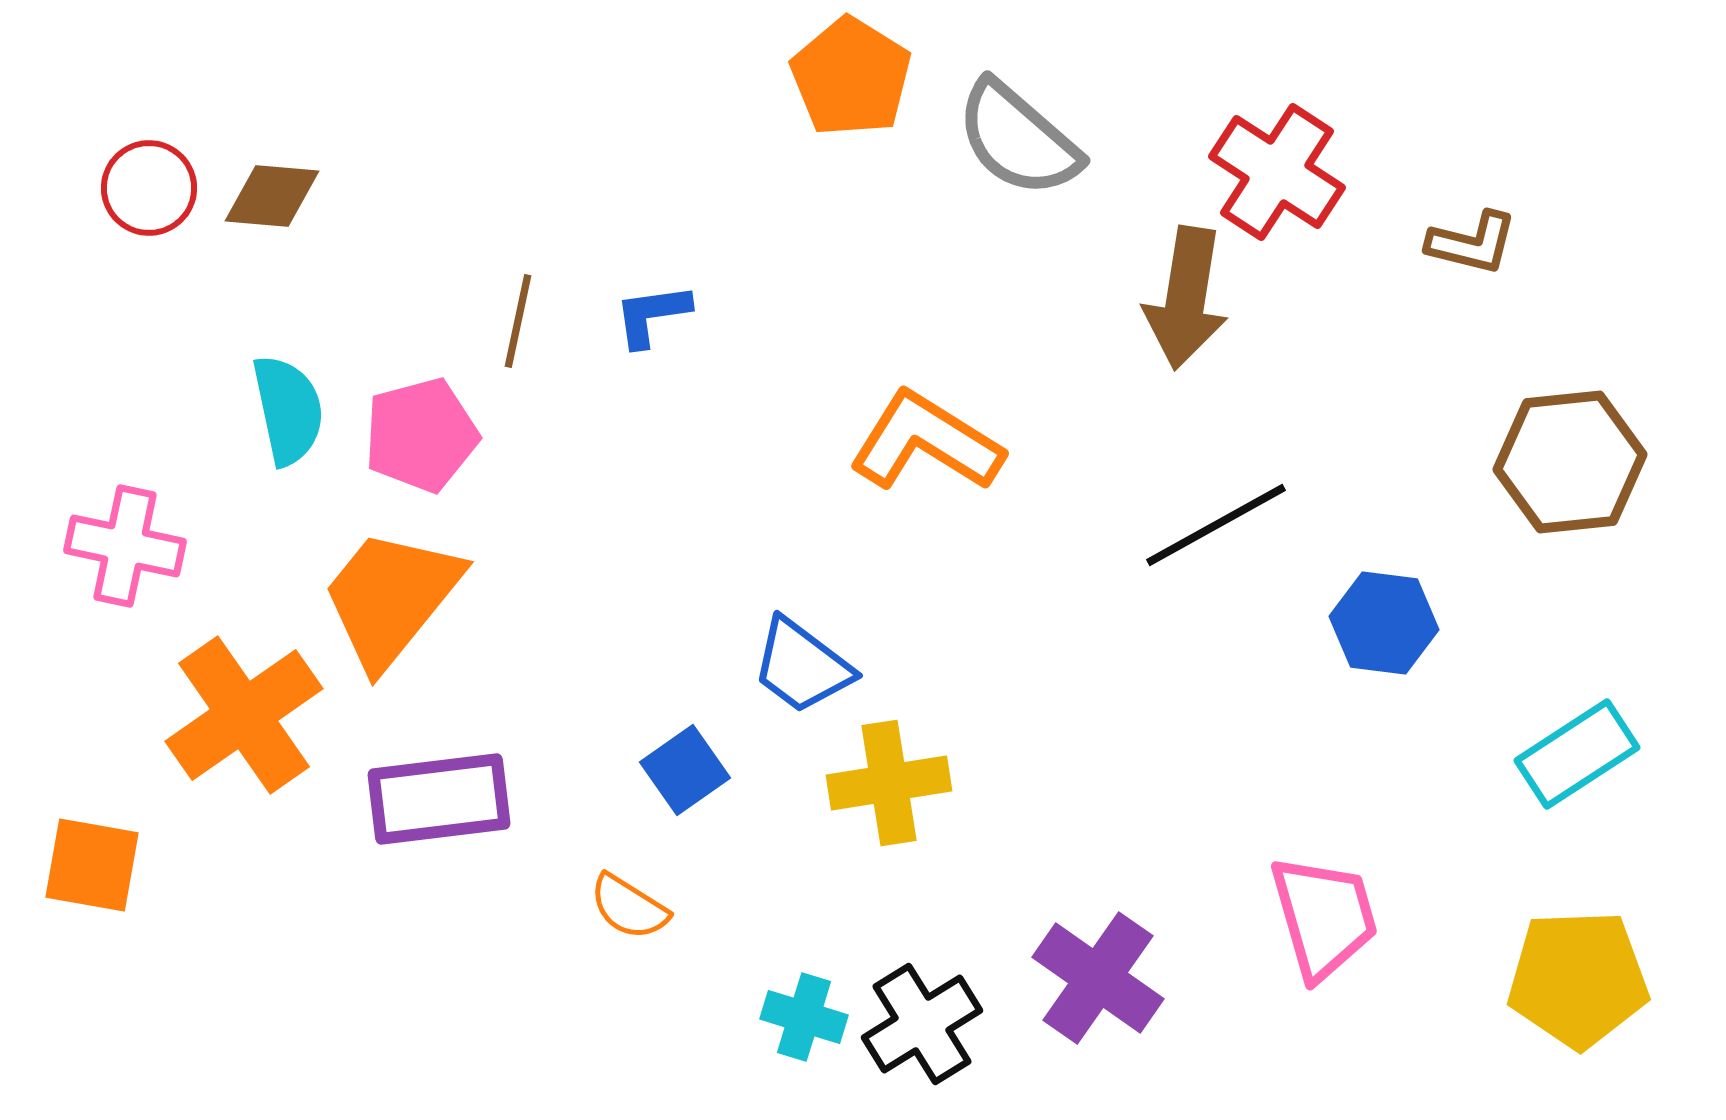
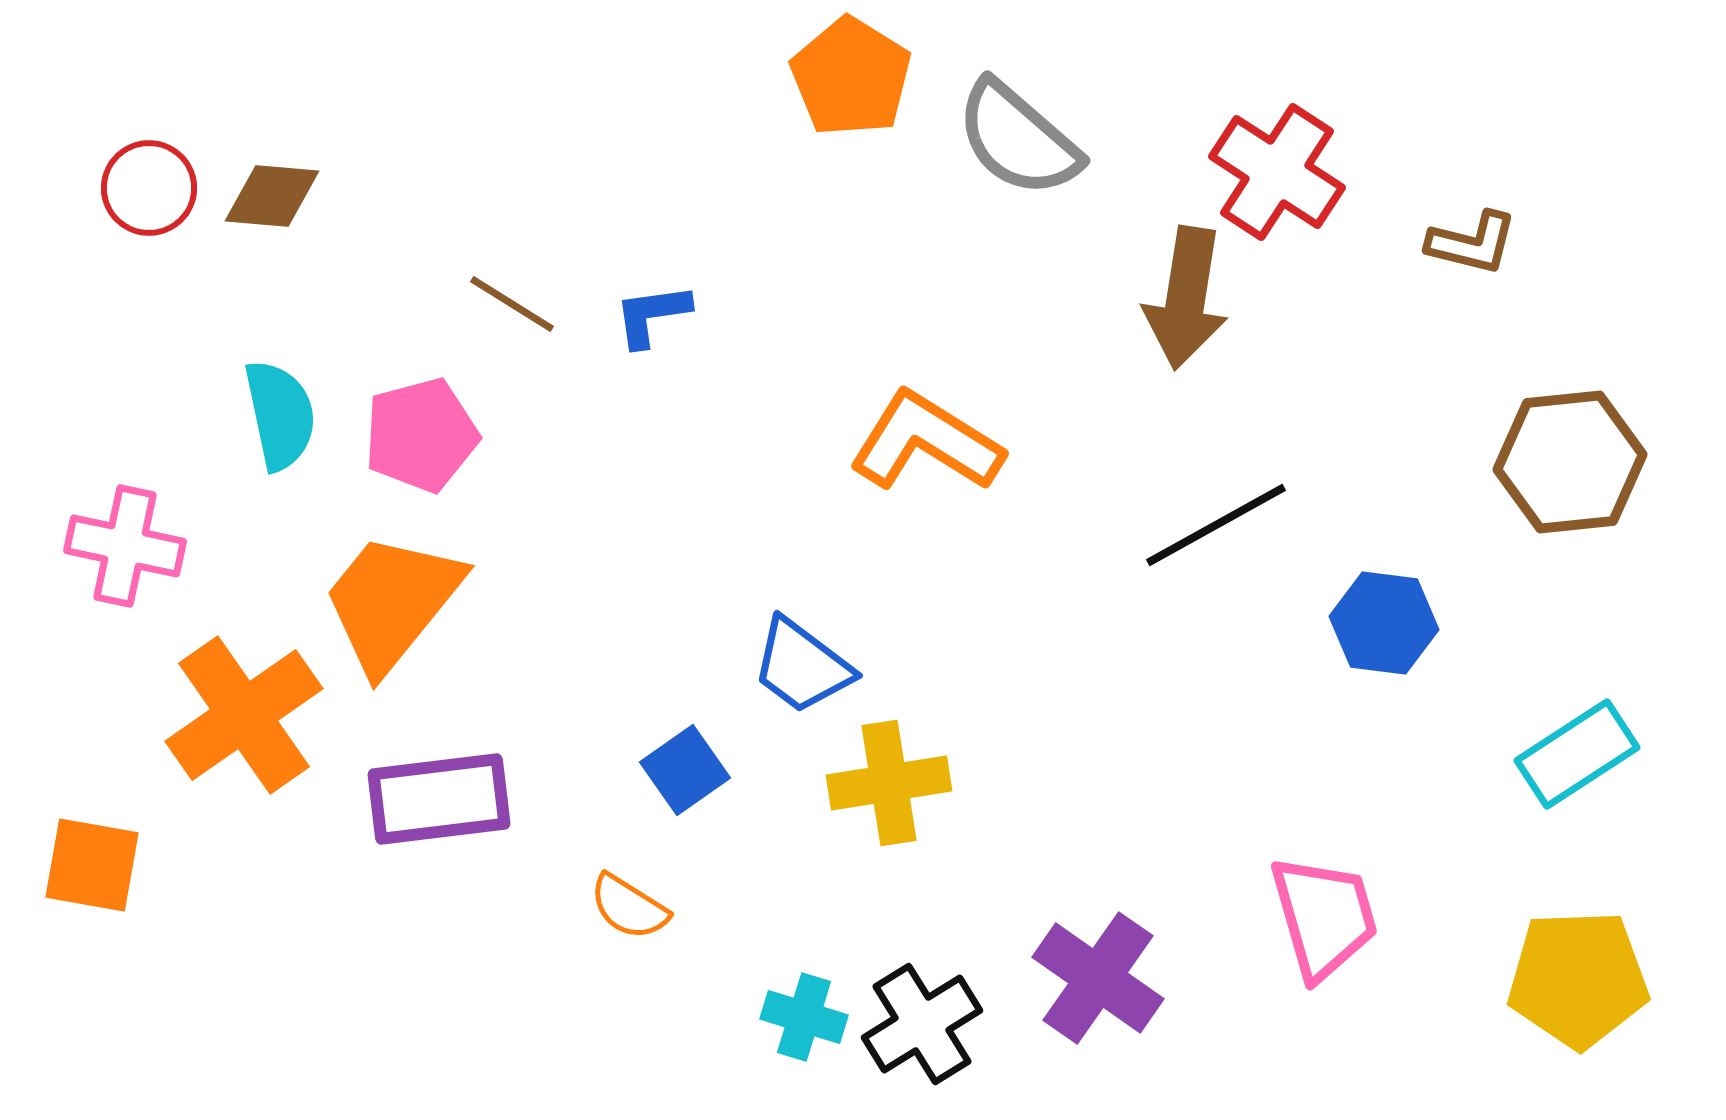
brown line: moved 6 px left, 17 px up; rotated 70 degrees counterclockwise
cyan semicircle: moved 8 px left, 5 px down
orange trapezoid: moved 1 px right, 4 px down
